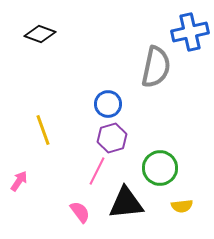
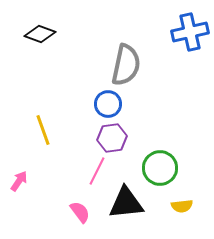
gray semicircle: moved 30 px left, 2 px up
purple hexagon: rotated 8 degrees clockwise
